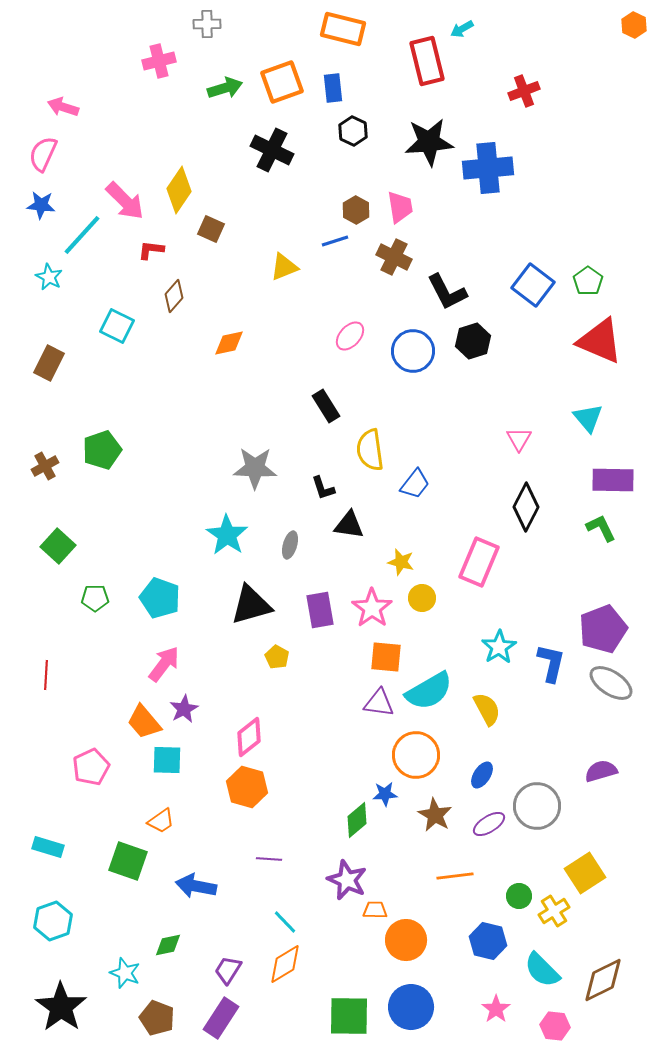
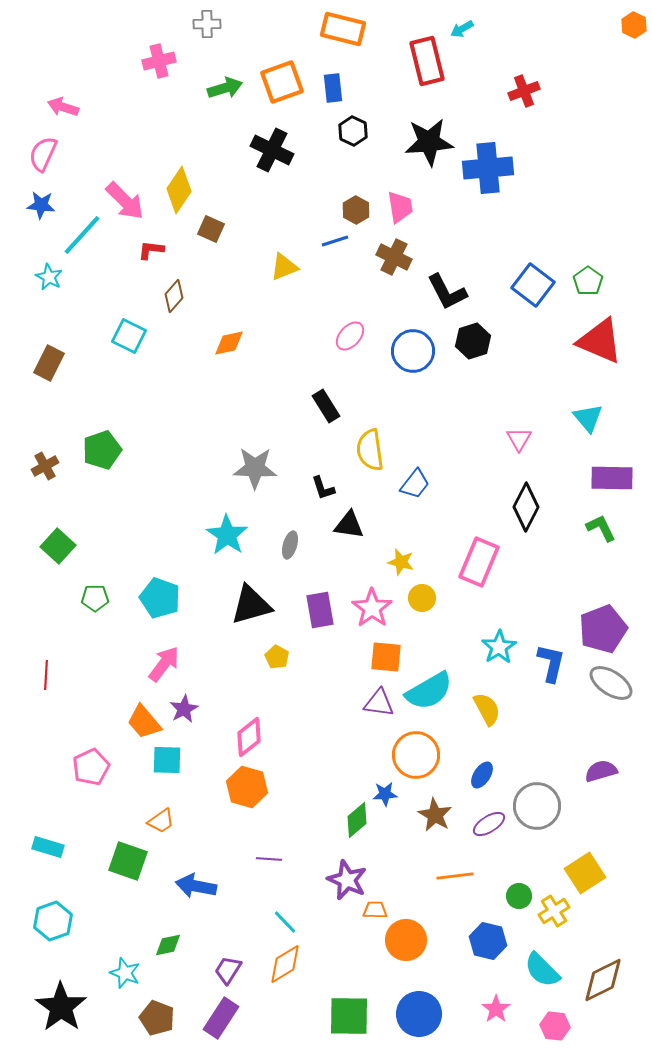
cyan square at (117, 326): moved 12 px right, 10 px down
purple rectangle at (613, 480): moved 1 px left, 2 px up
blue circle at (411, 1007): moved 8 px right, 7 px down
